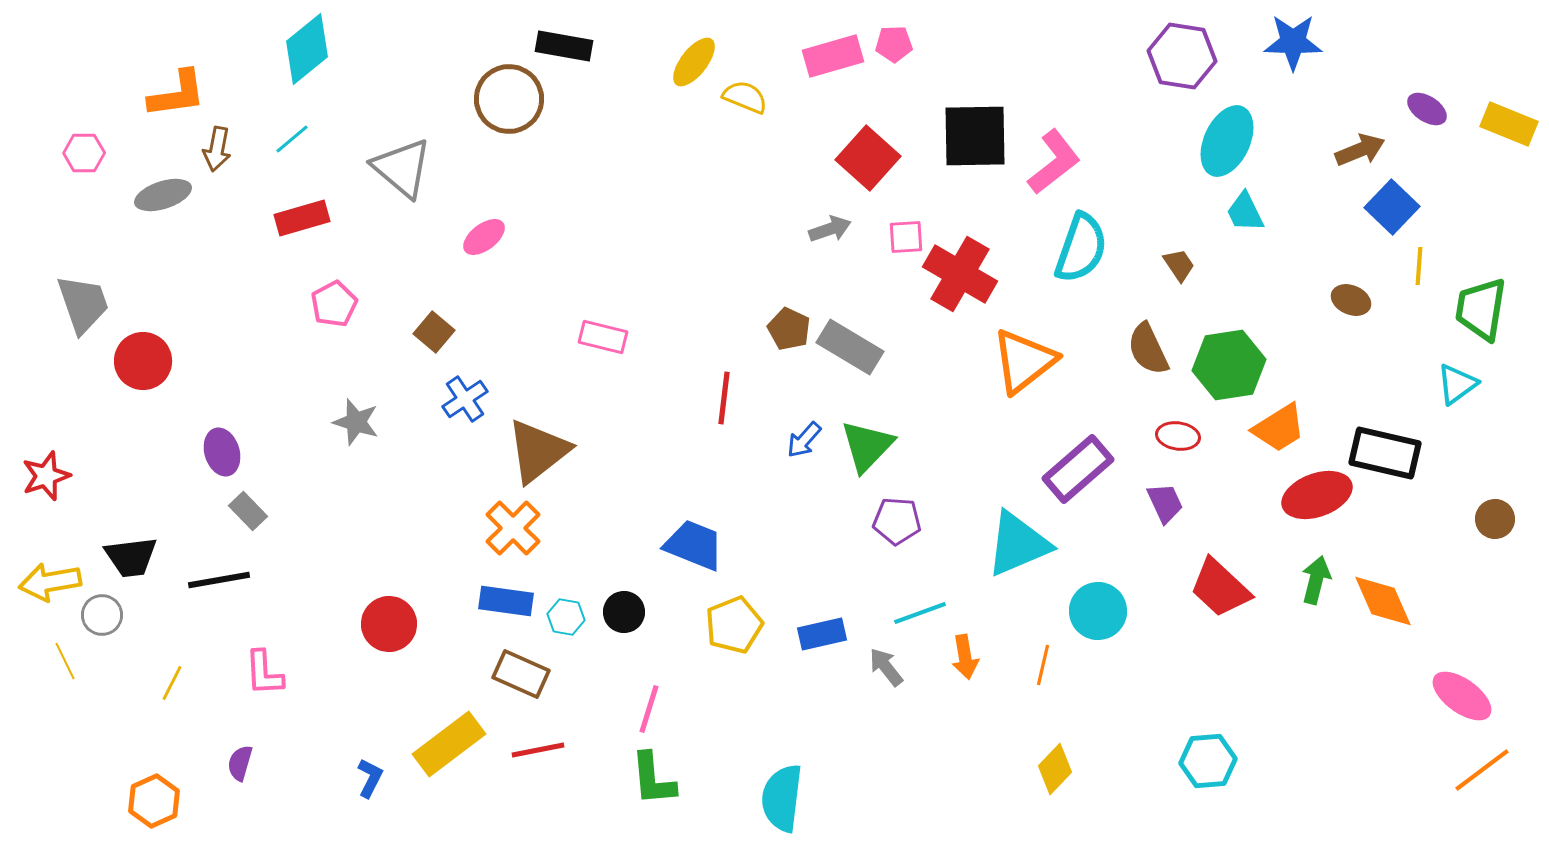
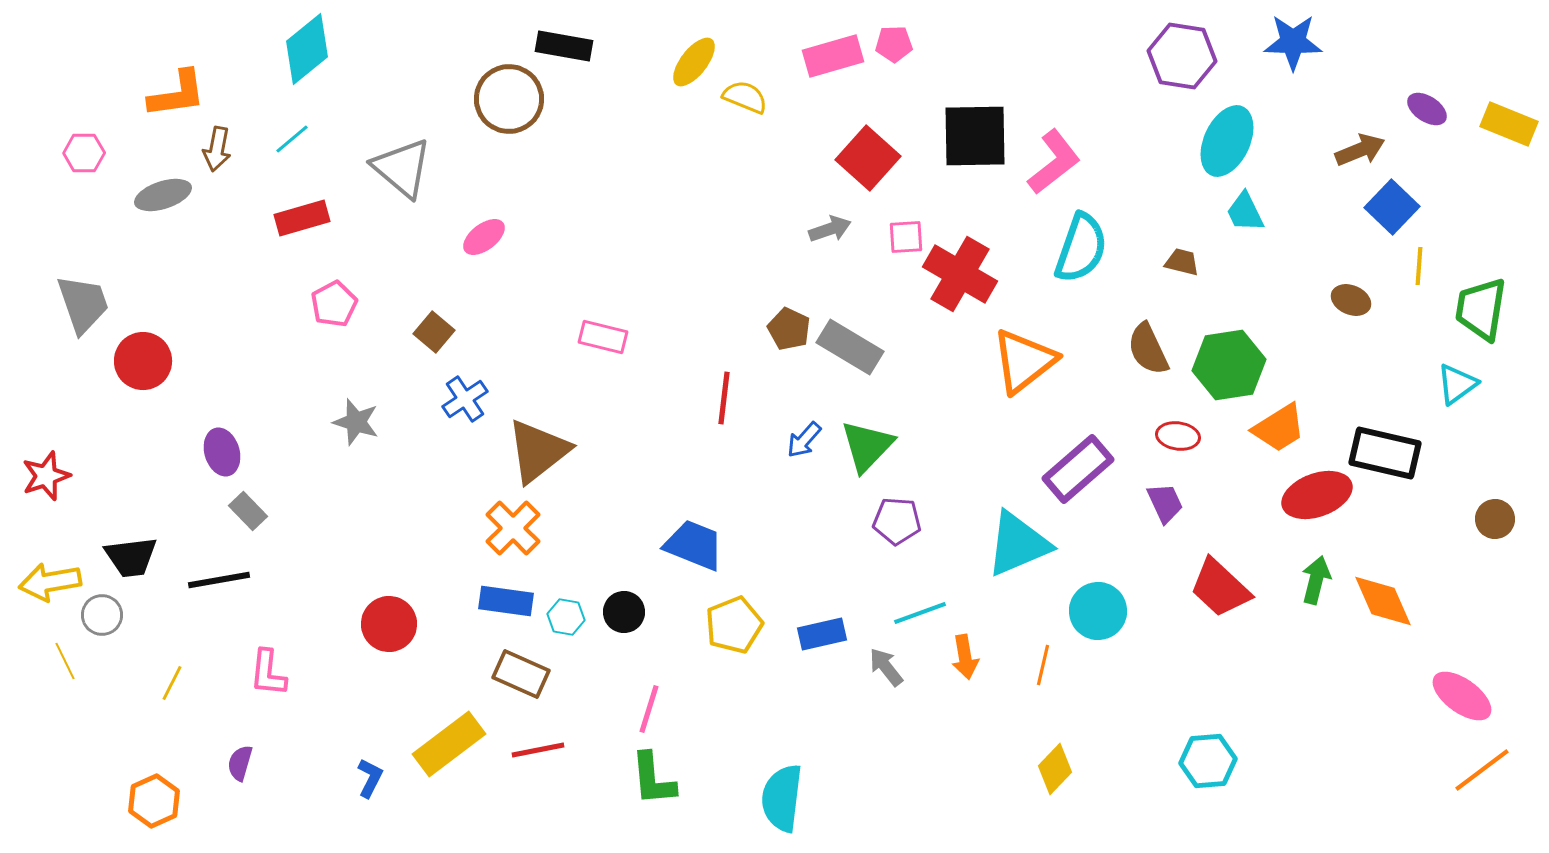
brown trapezoid at (1179, 265): moved 3 px right, 3 px up; rotated 42 degrees counterclockwise
pink L-shape at (264, 673): moved 4 px right; rotated 9 degrees clockwise
